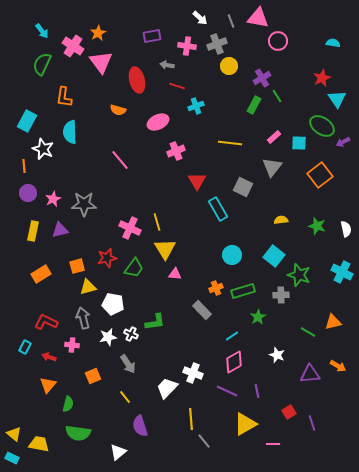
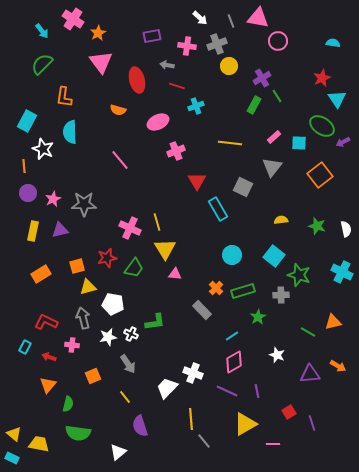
pink cross at (73, 46): moved 27 px up
green semicircle at (42, 64): rotated 20 degrees clockwise
orange cross at (216, 288): rotated 24 degrees counterclockwise
